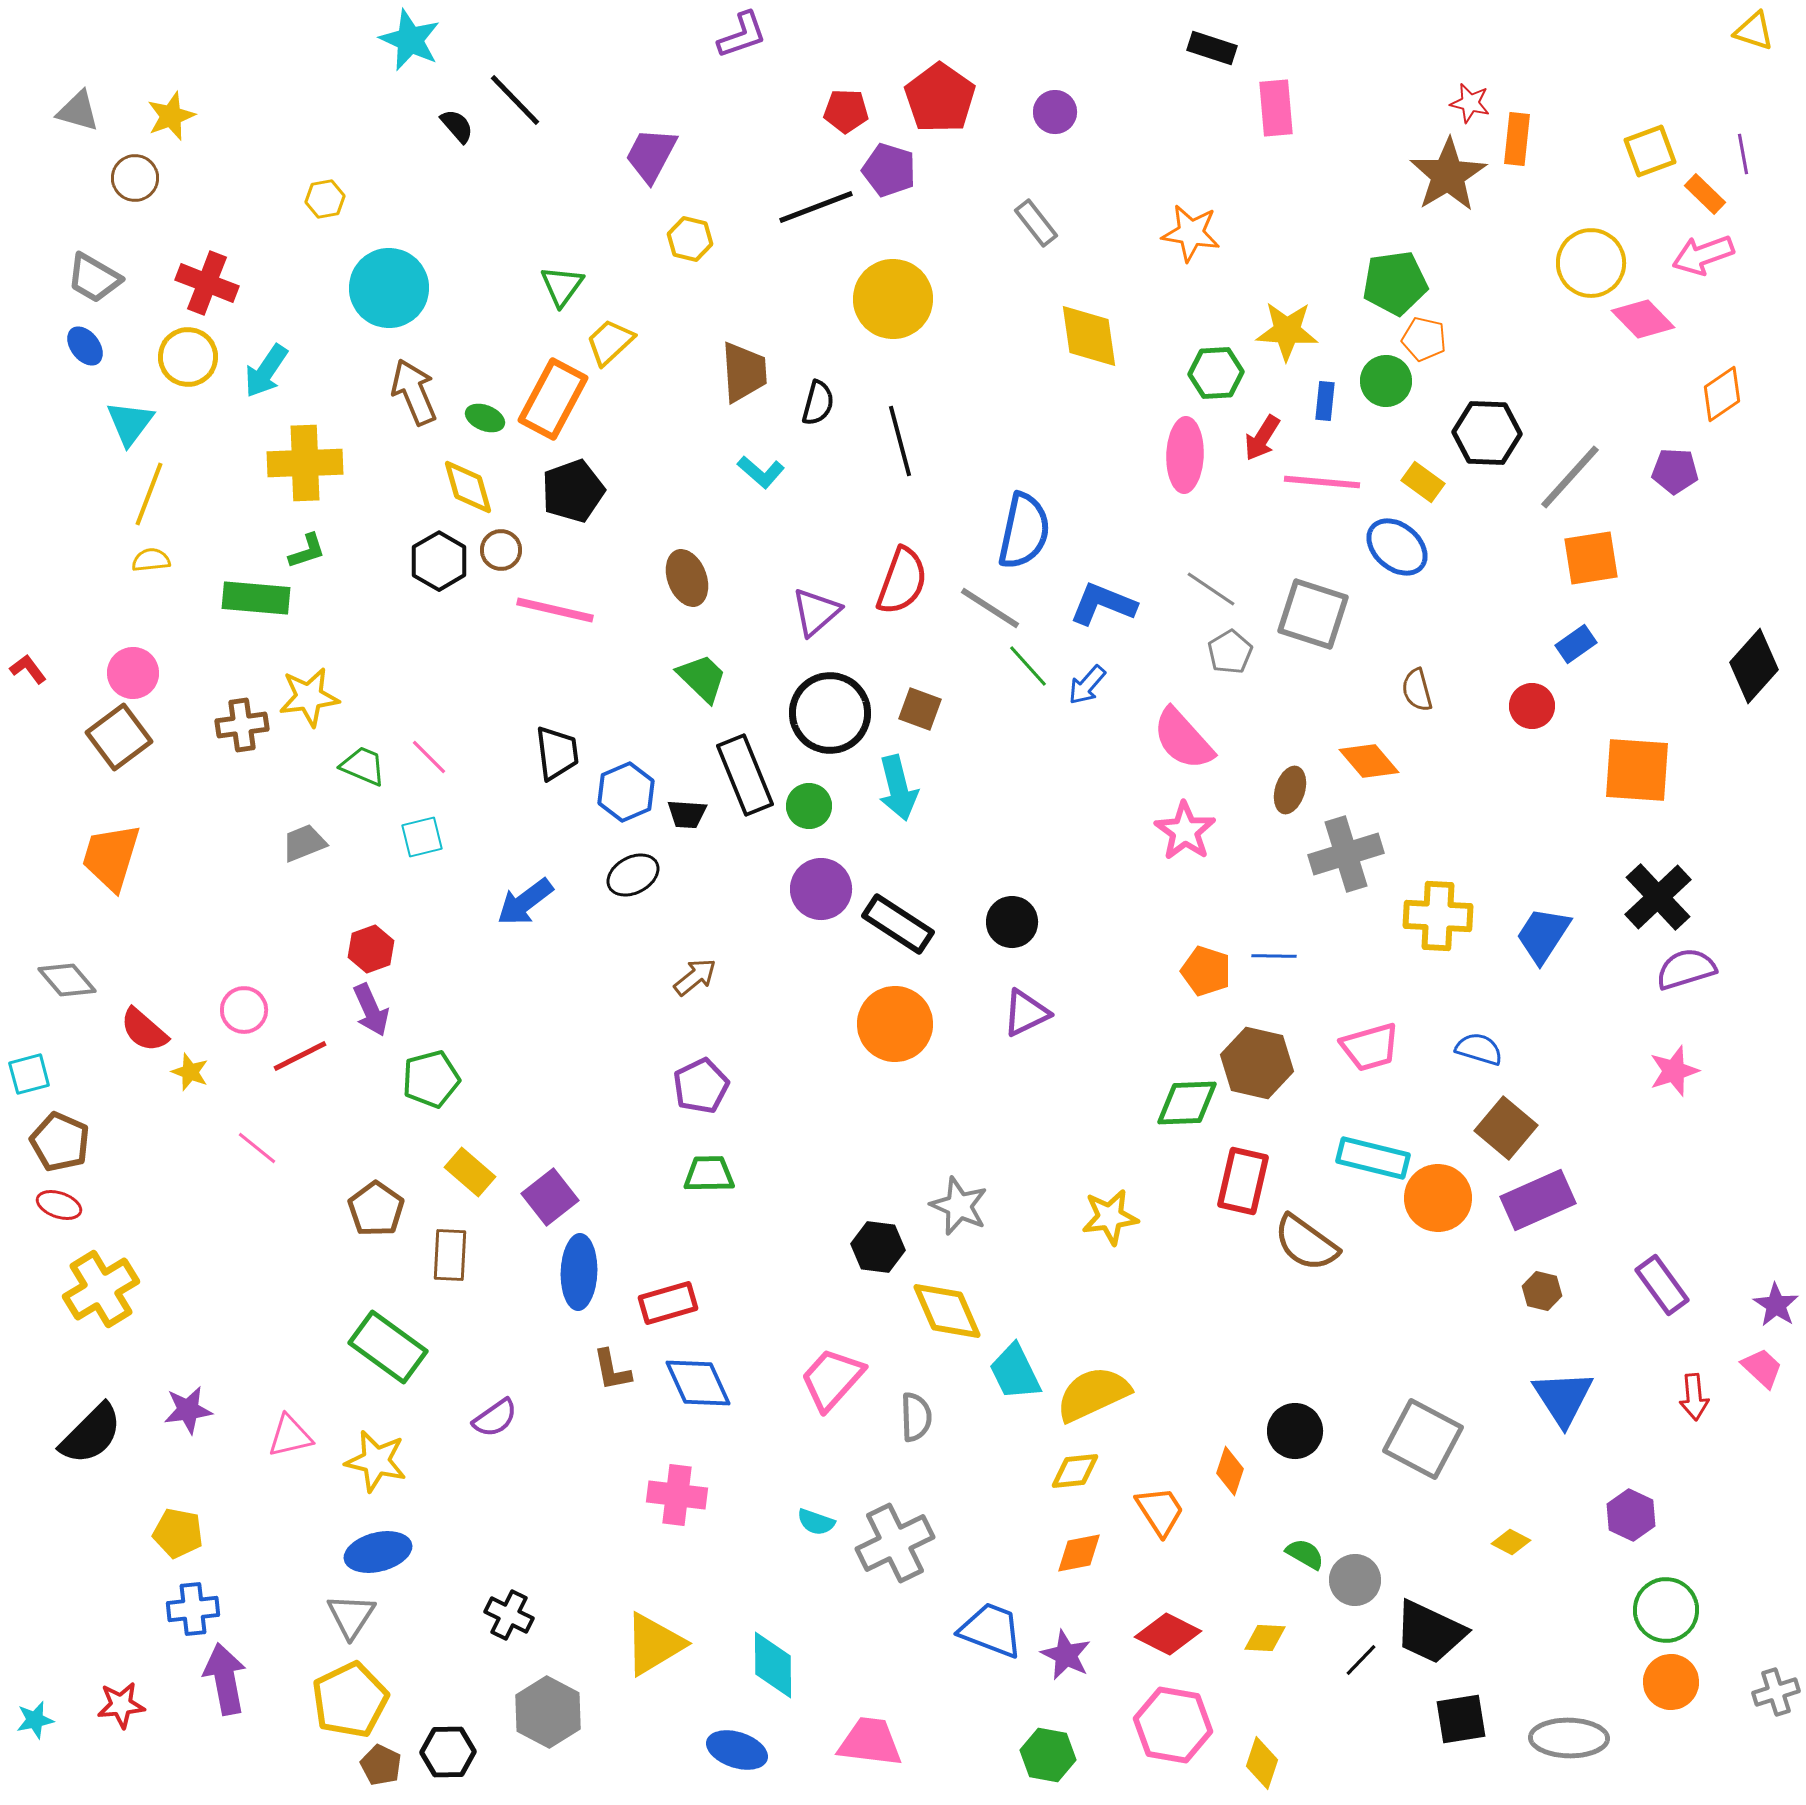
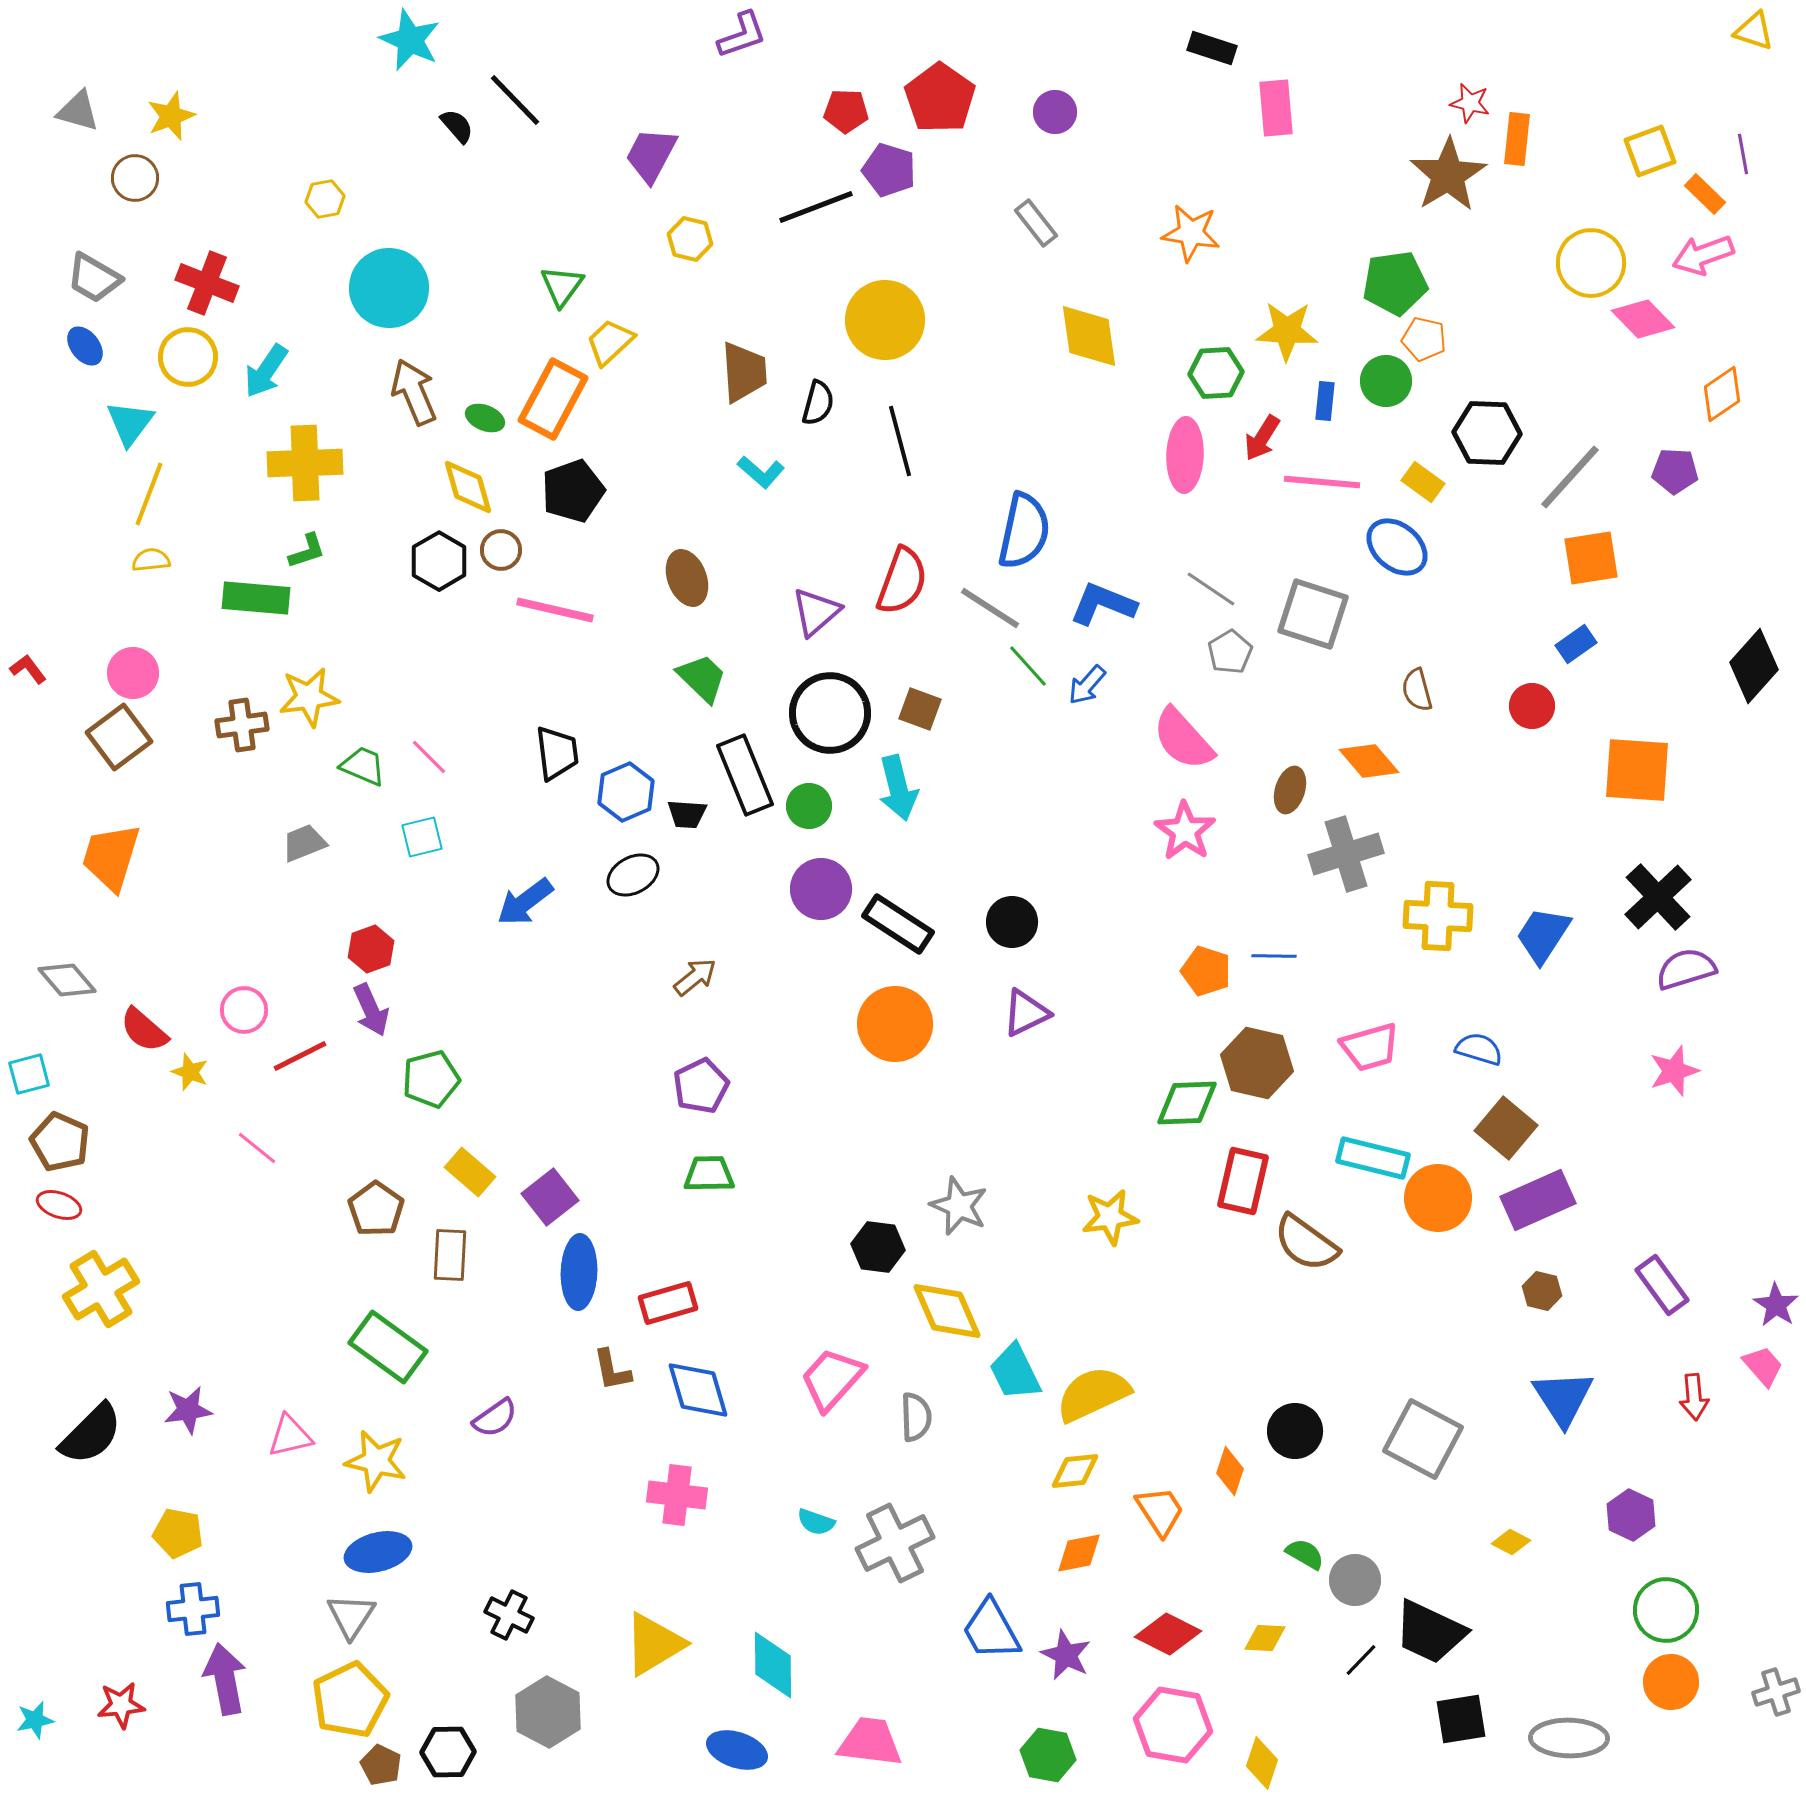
yellow circle at (893, 299): moved 8 px left, 21 px down
pink trapezoid at (1762, 1368): moved 1 px right, 2 px up; rotated 6 degrees clockwise
blue diamond at (698, 1383): moved 7 px down; rotated 8 degrees clockwise
blue trapezoid at (991, 1630): rotated 140 degrees counterclockwise
